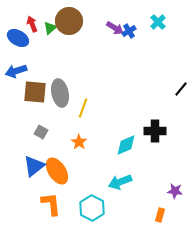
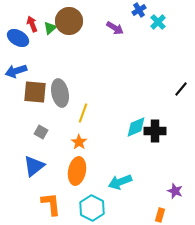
blue cross: moved 10 px right, 21 px up
yellow line: moved 5 px down
cyan diamond: moved 10 px right, 18 px up
orange ellipse: moved 20 px right; rotated 44 degrees clockwise
purple star: rotated 14 degrees clockwise
